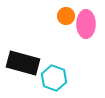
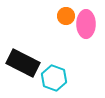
black rectangle: rotated 12 degrees clockwise
